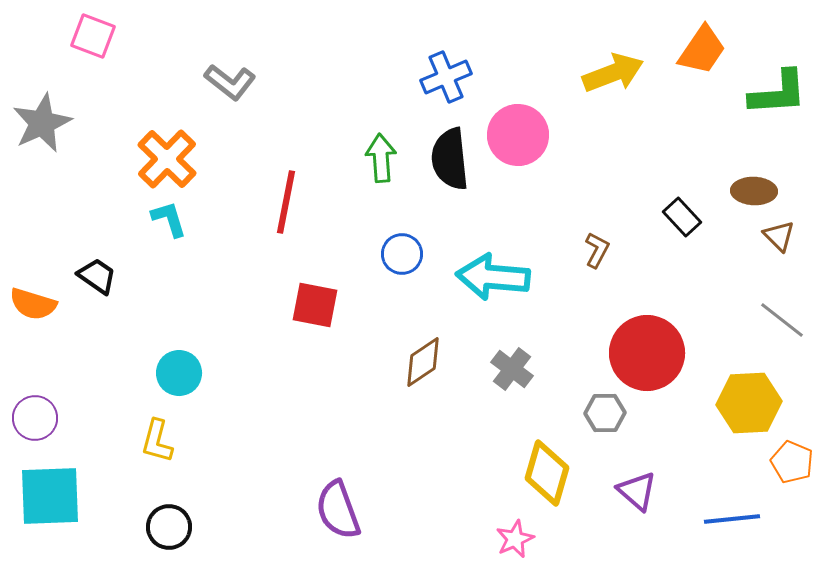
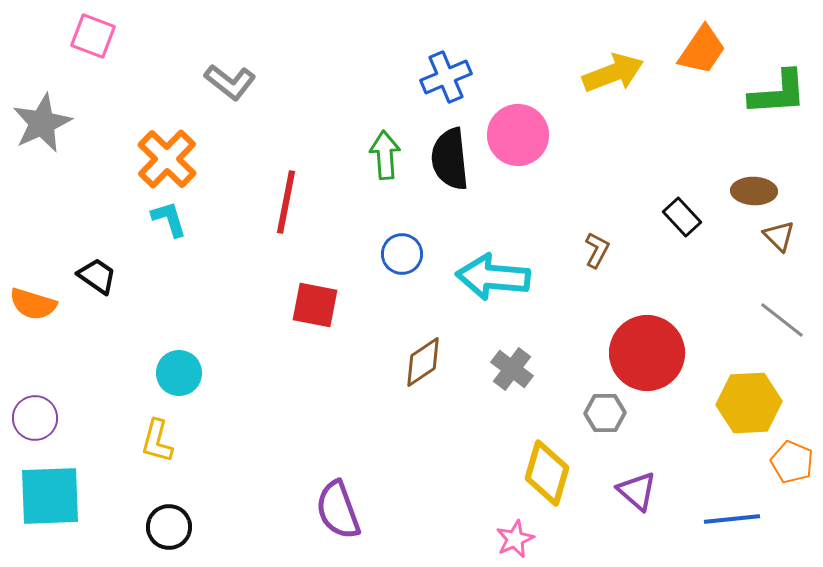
green arrow: moved 4 px right, 3 px up
